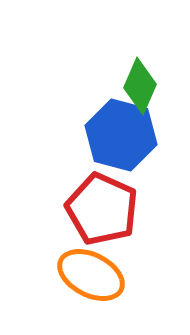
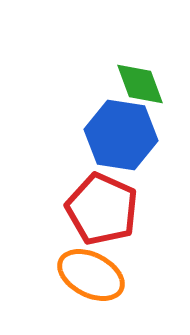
green diamond: moved 2 px up; rotated 44 degrees counterclockwise
blue hexagon: rotated 6 degrees counterclockwise
